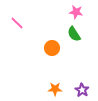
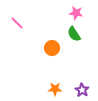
pink star: moved 1 px down
